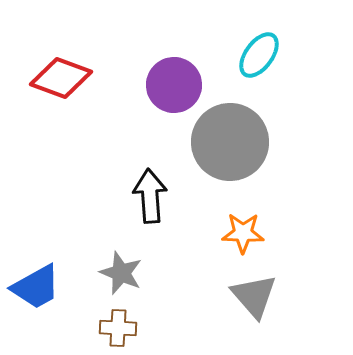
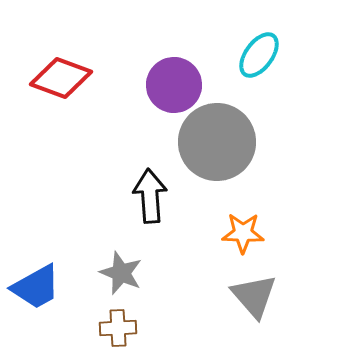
gray circle: moved 13 px left
brown cross: rotated 6 degrees counterclockwise
